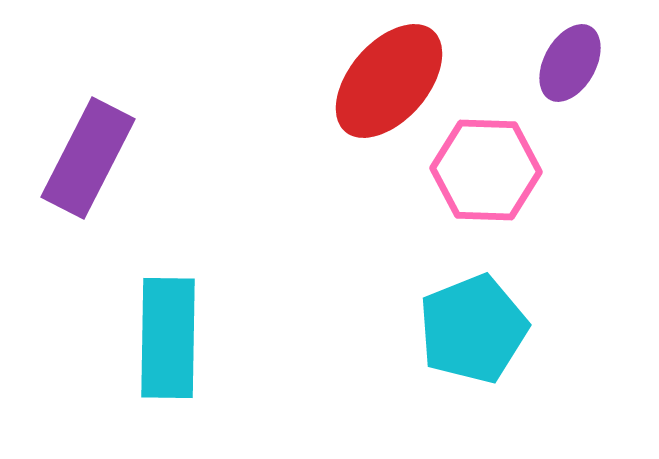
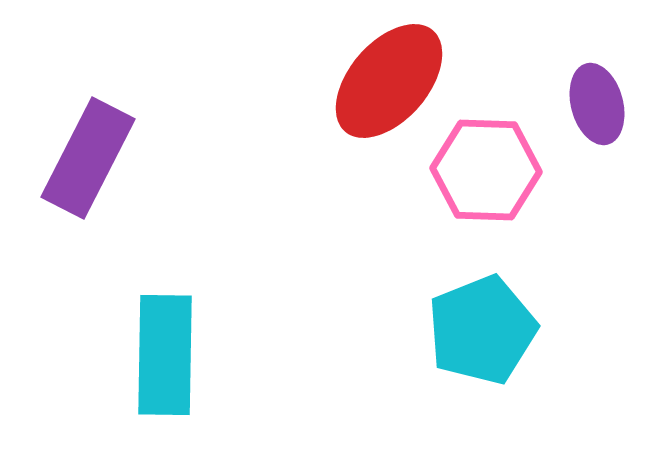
purple ellipse: moved 27 px right, 41 px down; rotated 44 degrees counterclockwise
cyan pentagon: moved 9 px right, 1 px down
cyan rectangle: moved 3 px left, 17 px down
